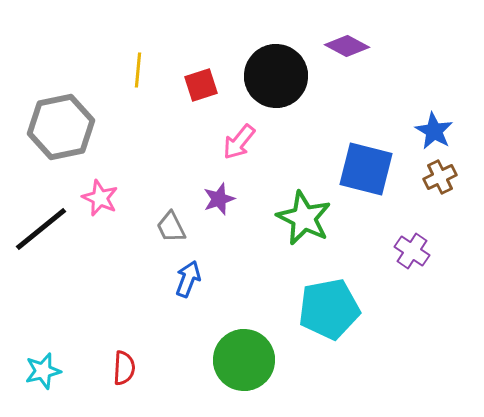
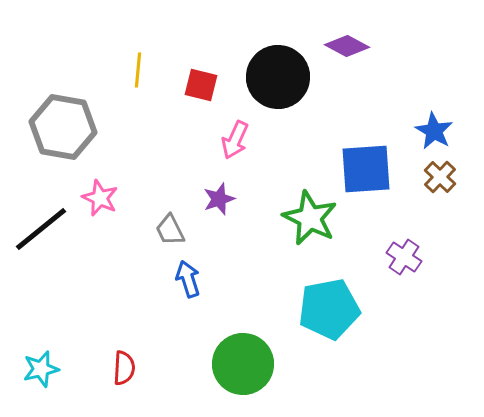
black circle: moved 2 px right, 1 px down
red square: rotated 32 degrees clockwise
gray hexagon: moved 2 px right; rotated 22 degrees clockwise
pink arrow: moved 4 px left, 2 px up; rotated 15 degrees counterclockwise
blue square: rotated 18 degrees counterclockwise
brown cross: rotated 20 degrees counterclockwise
green star: moved 6 px right
gray trapezoid: moved 1 px left, 3 px down
purple cross: moved 8 px left, 6 px down
blue arrow: rotated 39 degrees counterclockwise
green circle: moved 1 px left, 4 px down
cyan star: moved 2 px left, 2 px up
